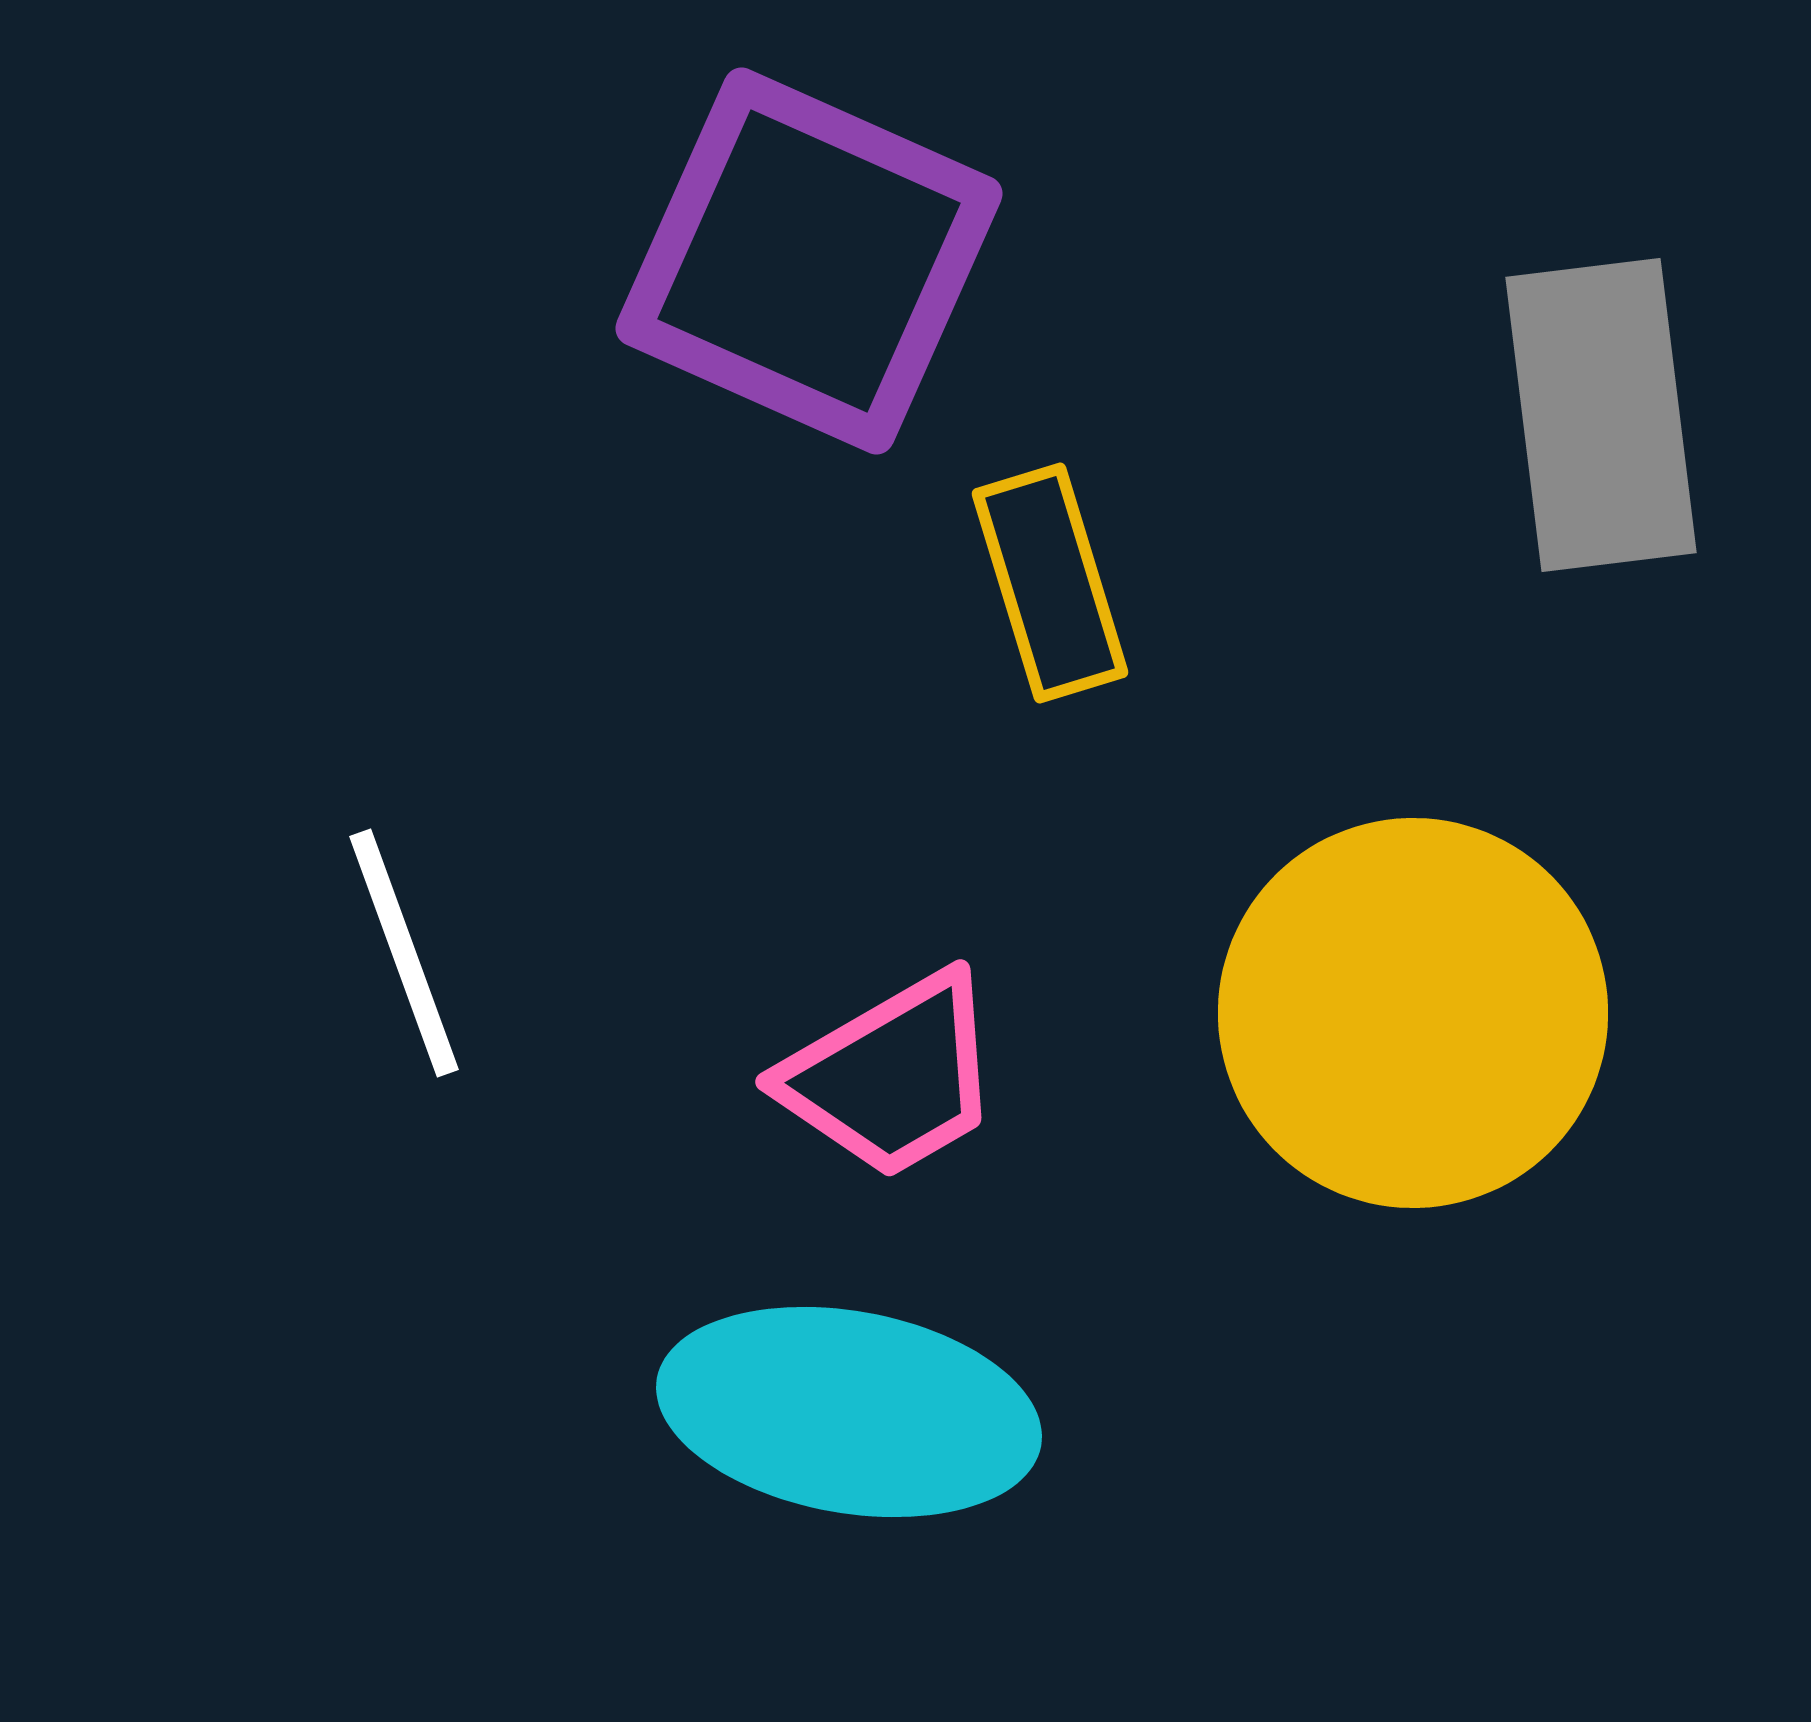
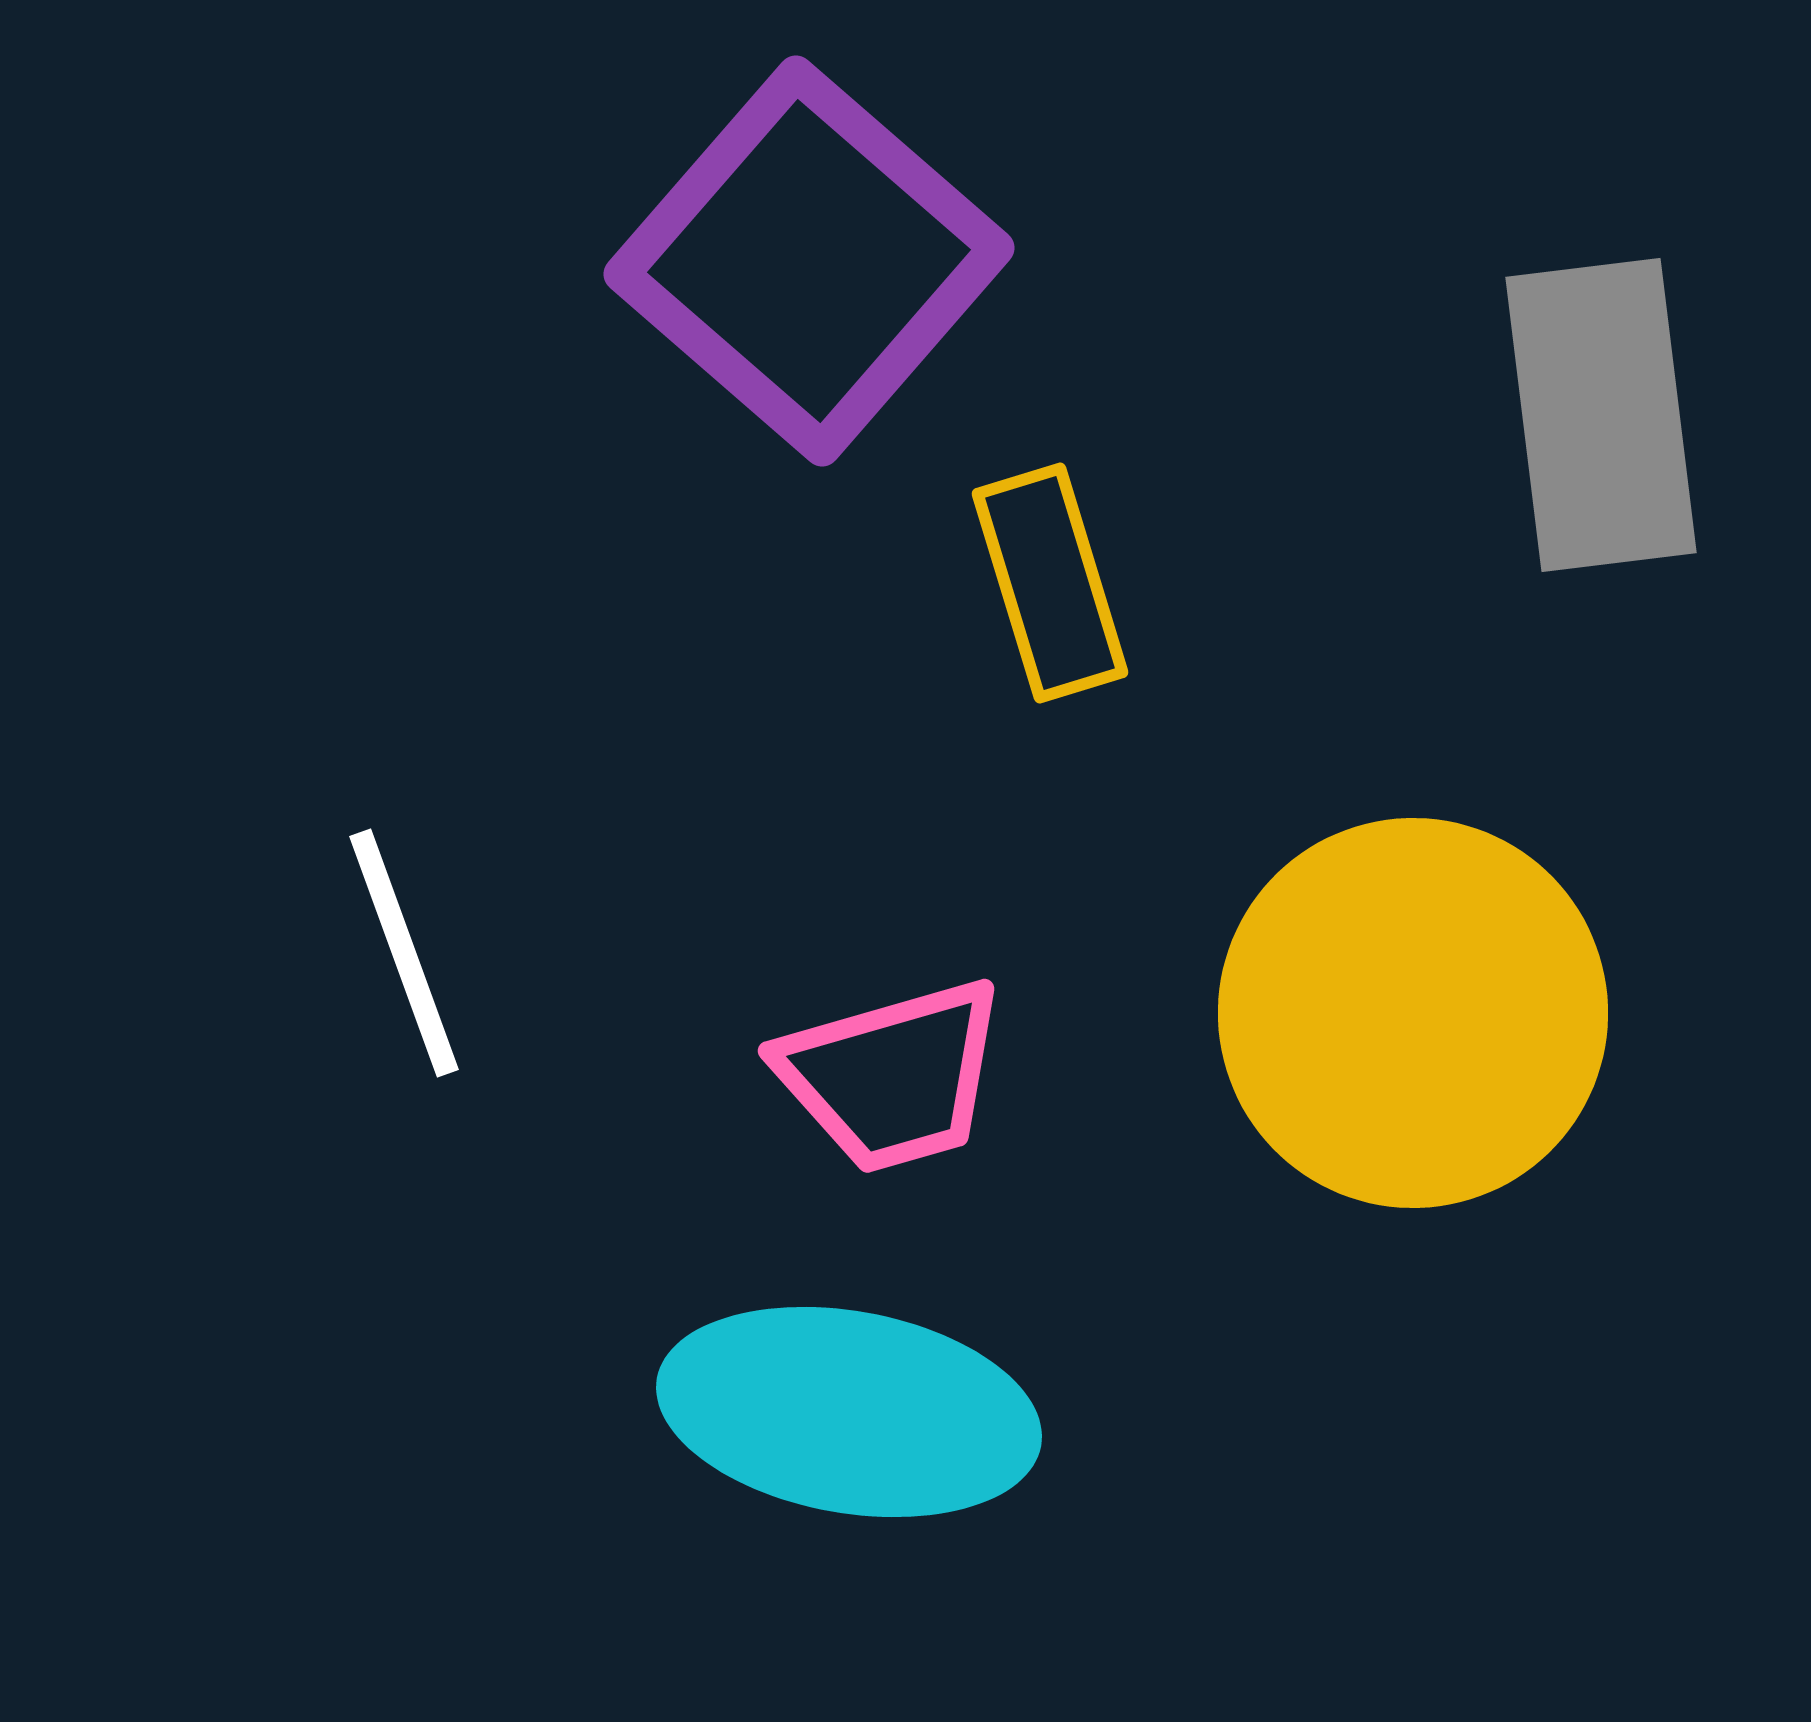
purple square: rotated 17 degrees clockwise
pink trapezoid: rotated 14 degrees clockwise
